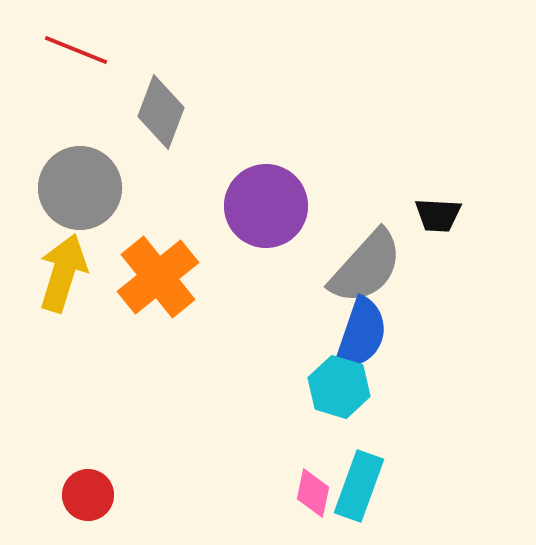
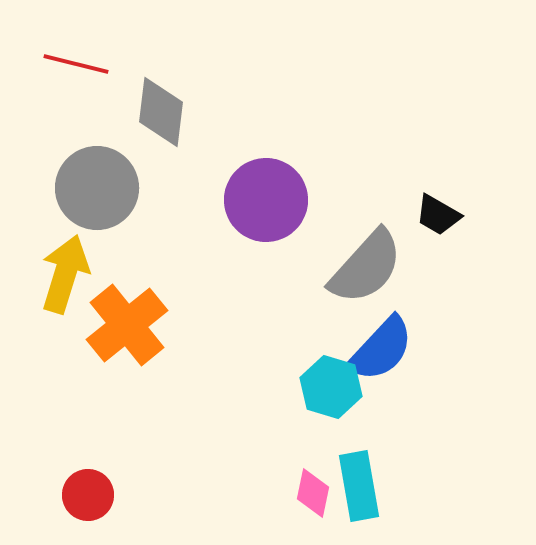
red line: moved 14 px down; rotated 8 degrees counterclockwise
gray diamond: rotated 14 degrees counterclockwise
gray circle: moved 17 px right
purple circle: moved 6 px up
black trapezoid: rotated 27 degrees clockwise
yellow arrow: moved 2 px right, 1 px down
orange cross: moved 31 px left, 48 px down
blue semicircle: moved 20 px right, 15 px down; rotated 24 degrees clockwise
cyan hexagon: moved 8 px left
cyan rectangle: rotated 30 degrees counterclockwise
